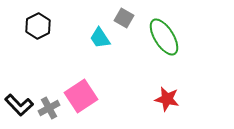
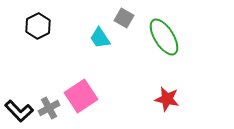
black L-shape: moved 6 px down
